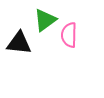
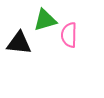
green triangle: rotated 20 degrees clockwise
